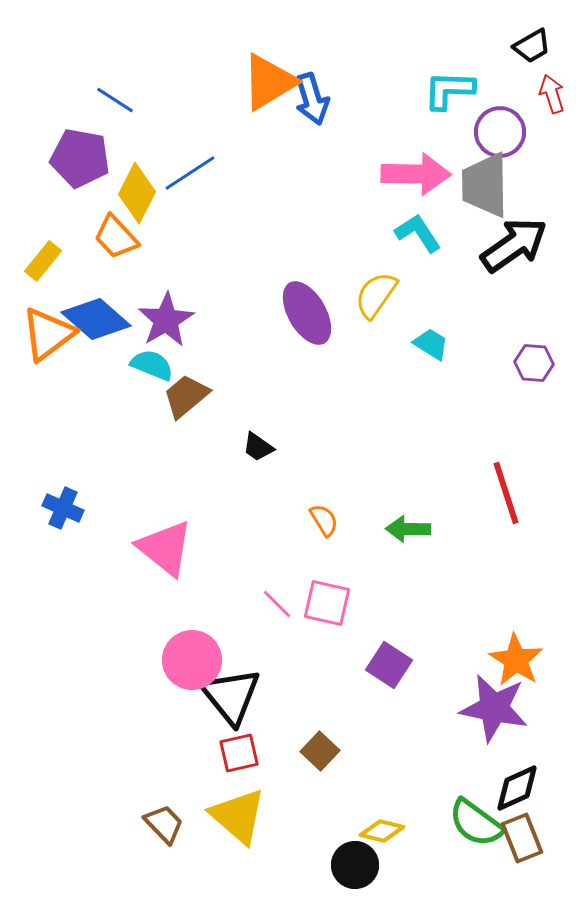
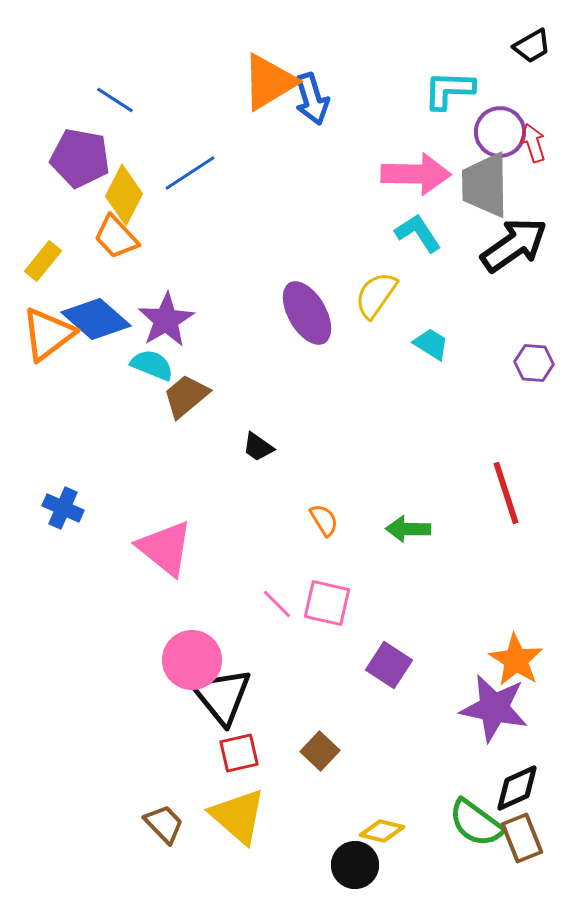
red arrow at (552, 94): moved 19 px left, 49 px down
yellow diamond at (137, 193): moved 13 px left, 2 px down
black triangle at (231, 696): moved 9 px left
